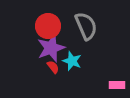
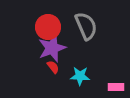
red circle: moved 1 px down
purple star: moved 1 px right
cyan star: moved 8 px right, 15 px down; rotated 18 degrees counterclockwise
pink rectangle: moved 1 px left, 2 px down
